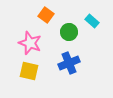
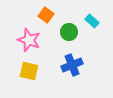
pink star: moved 1 px left, 3 px up
blue cross: moved 3 px right, 2 px down
